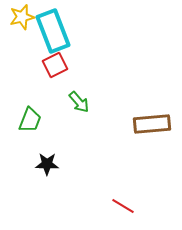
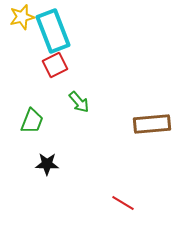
green trapezoid: moved 2 px right, 1 px down
red line: moved 3 px up
